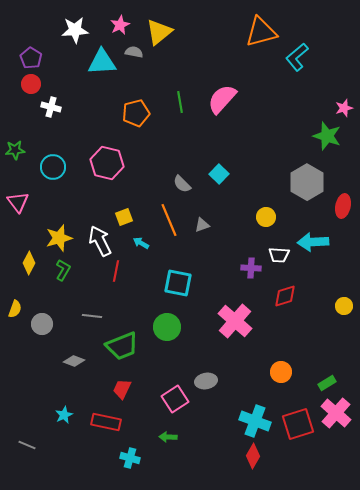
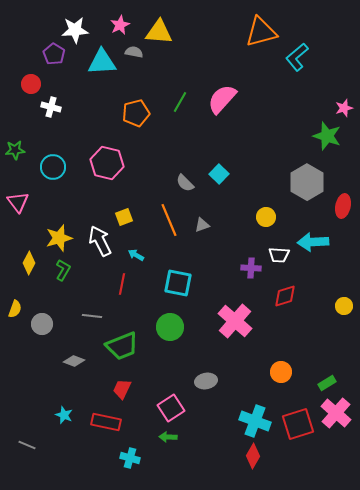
yellow triangle at (159, 32): rotated 44 degrees clockwise
purple pentagon at (31, 58): moved 23 px right, 4 px up
green line at (180, 102): rotated 40 degrees clockwise
gray semicircle at (182, 184): moved 3 px right, 1 px up
cyan arrow at (141, 243): moved 5 px left, 12 px down
red line at (116, 271): moved 6 px right, 13 px down
green circle at (167, 327): moved 3 px right
pink square at (175, 399): moved 4 px left, 9 px down
cyan star at (64, 415): rotated 24 degrees counterclockwise
